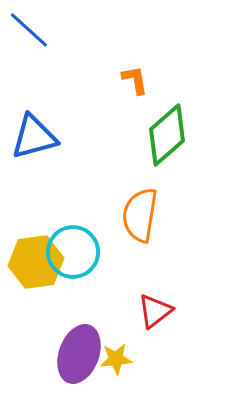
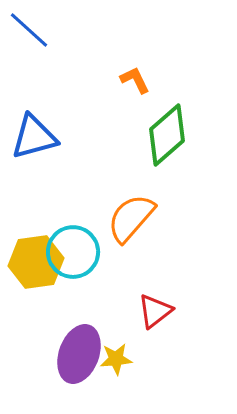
orange L-shape: rotated 16 degrees counterclockwise
orange semicircle: moved 9 px left, 3 px down; rotated 32 degrees clockwise
